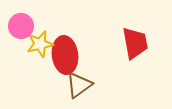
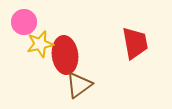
pink circle: moved 3 px right, 4 px up
